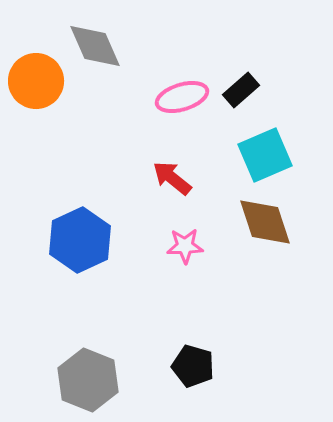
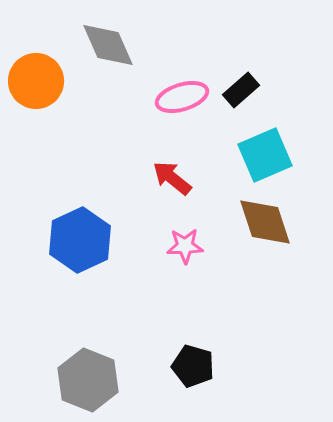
gray diamond: moved 13 px right, 1 px up
